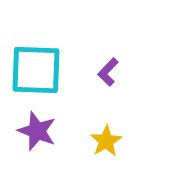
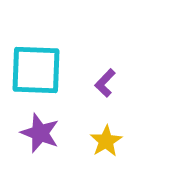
purple L-shape: moved 3 px left, 11 px down
purple star: moved 3 px right, 2 px down
